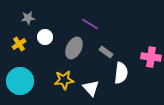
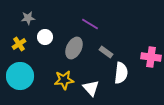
cyan circle: moved 5 px up
